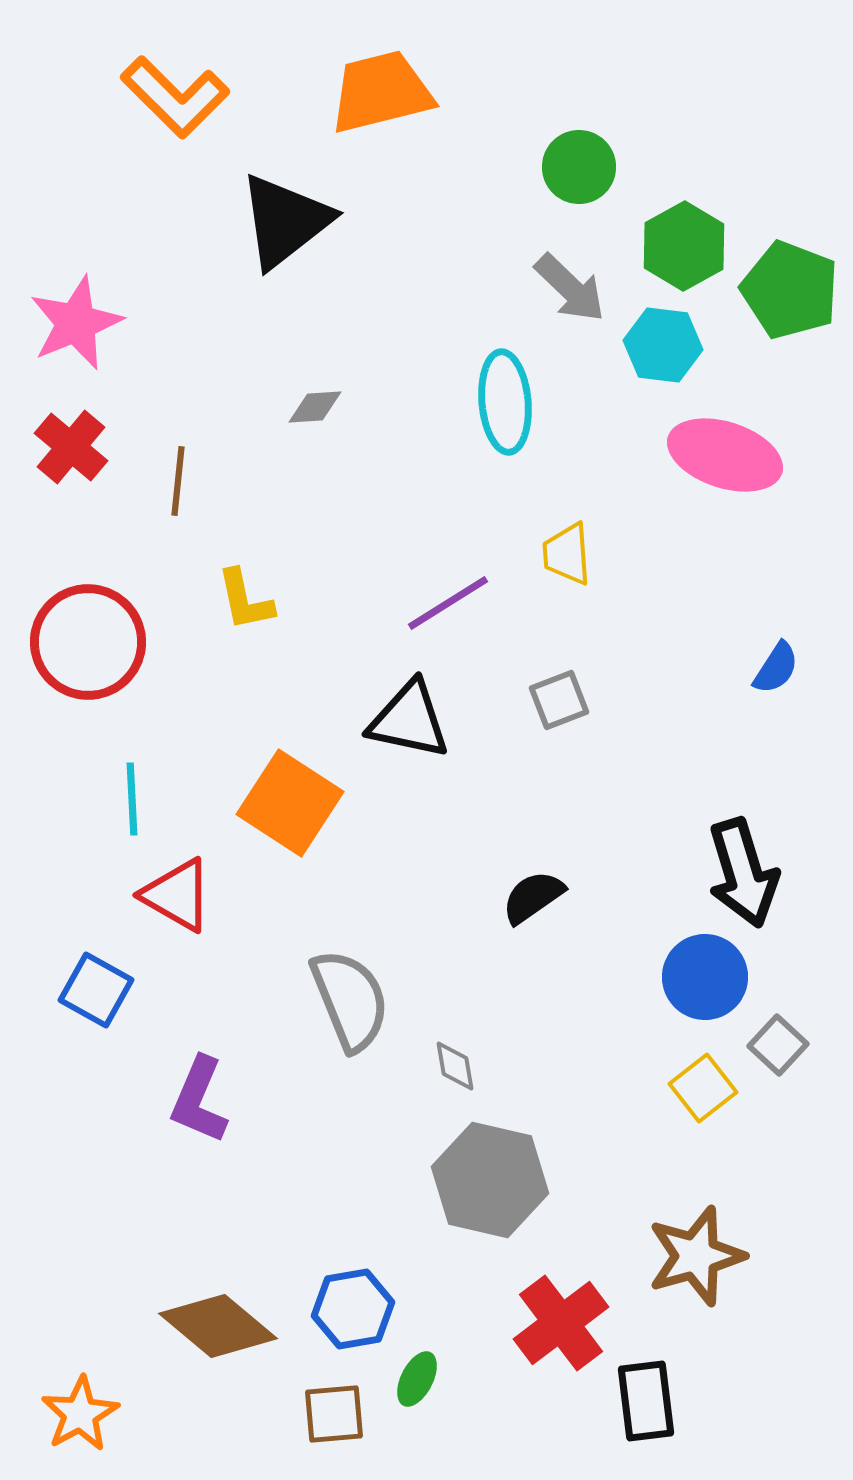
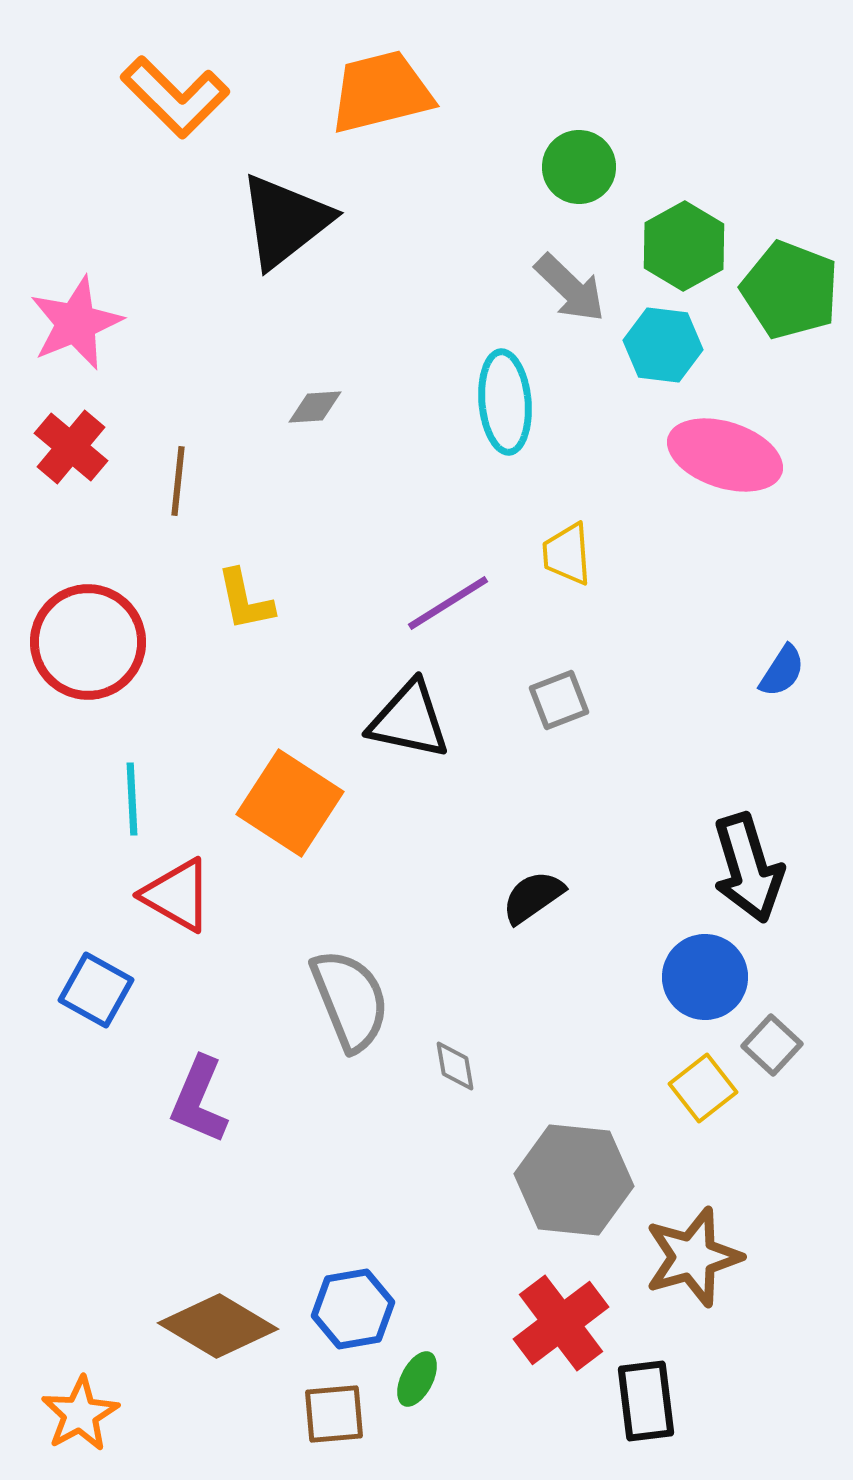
blue semicircle at (776, 668): moved 6 px right, 3 px down
black arrow at (743, 873): moved 5 px right, 5 px up
gray square at (778, 1045): moved 6 px left
gray hexagon at (490, 1180): moved 84 px right; rotated 7 degrees counterclockwise
brown star at (696, 1256): moved 3 px left, 1 px down
brown diamond at (218, 1326): rotated 9 degrees counterclockwise
